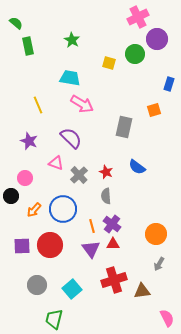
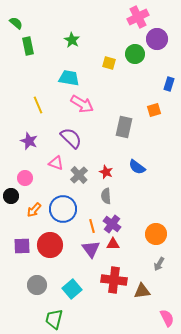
cyan trapezoid: moved 1 px left
red cross: rotated 25 degrees clockwise
